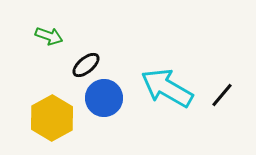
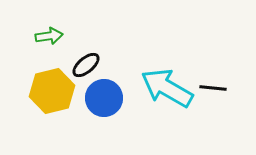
green arrow: rotated 28 degrees counterclockwise
black line: moved 9 px left, 7 px up; rotated 56 degrees clockwise
yellow hexagon: moved 27 px up; rotated 15 degrees clockwise
